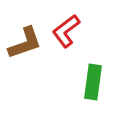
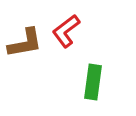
brown L-shape: rotated 9 degrees clockwise
